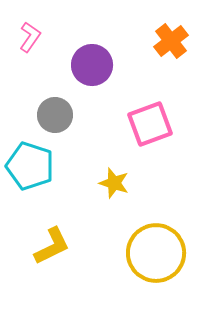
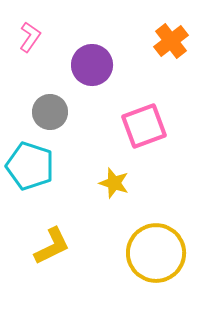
gray circle: moved 5 px left, 3 px up
pink square: moved 6 px left, 2 px down
